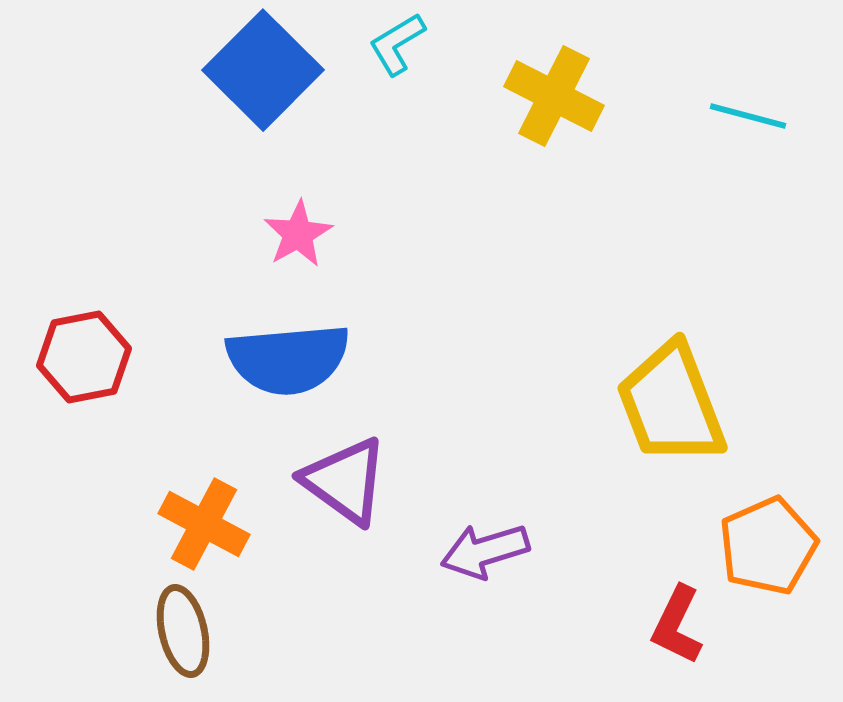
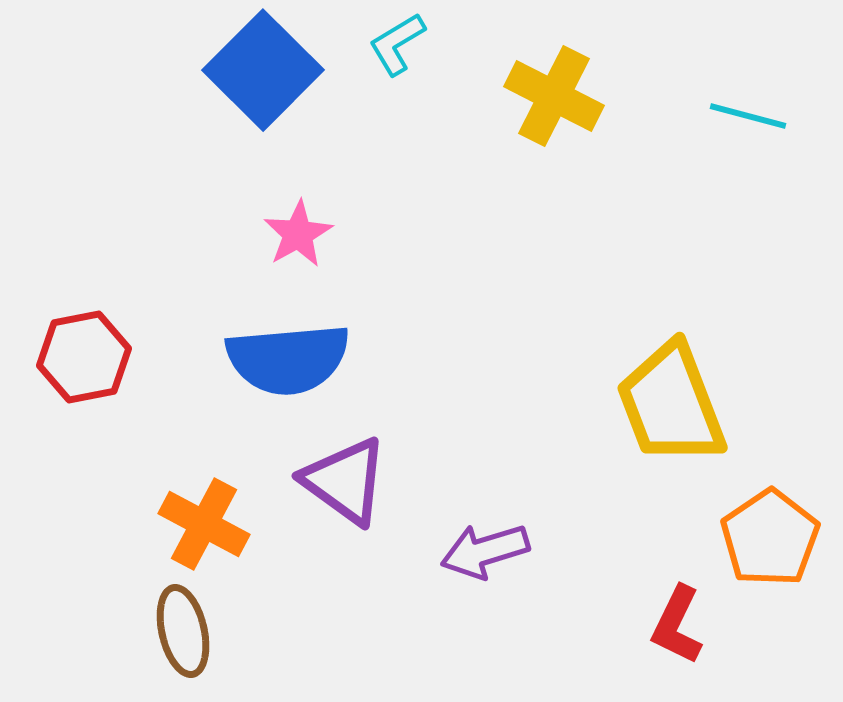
orange pentagon: moved 2 px right, 8 px up; rotated 10 degrees counterclockwise
